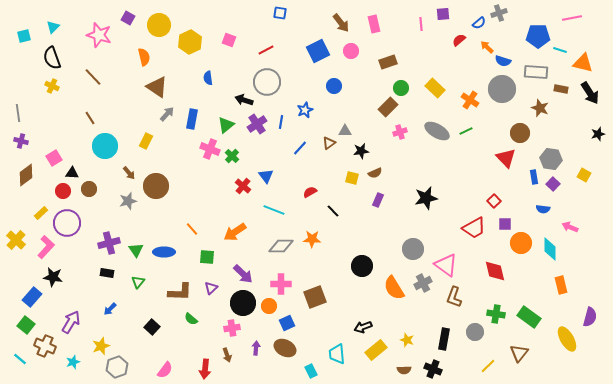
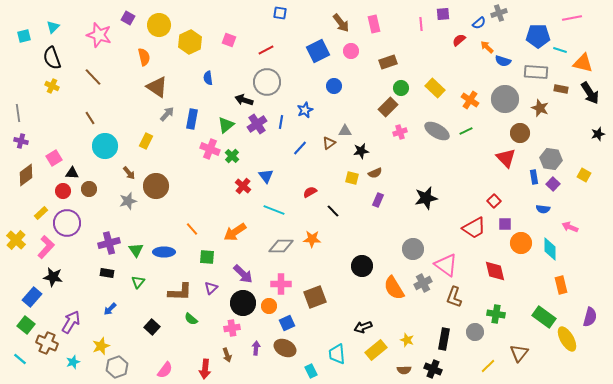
gray circle at (502, 89): moved 3 px right, 10 px down
green rectangle at (529, 317): moved 15 px right
brown cross at (45, 346): moved 2 px right, 3 px up
